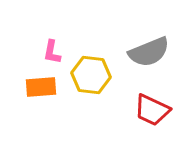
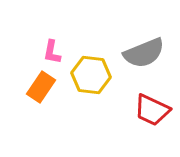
gray semicircle: moved 5 px left, 1 px down
orange rectangle: rotated 52 degrees counterclockwise
